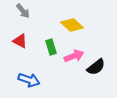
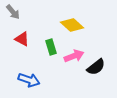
gray arrow: moved 10 px left, 1 px down
red triangle: moved 2 px right, 2 px up
